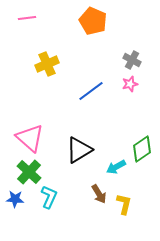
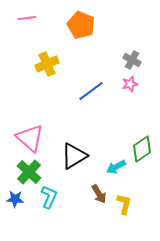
orange pentagon: moved 12 px left, 4 px down
black triangle: moved 5 px left, 6 px down
